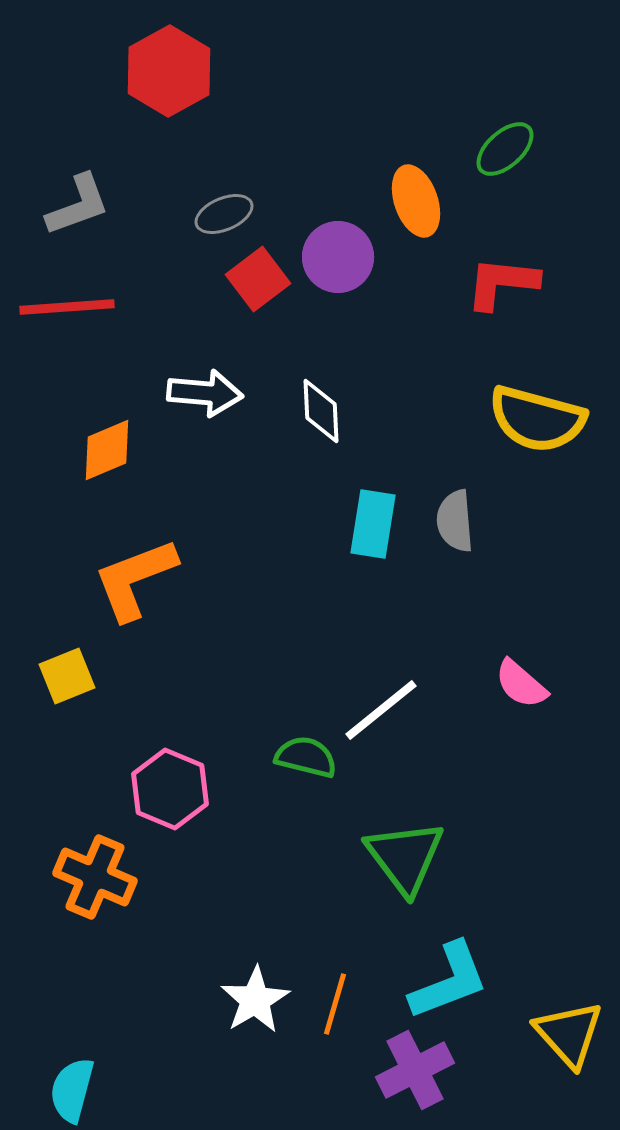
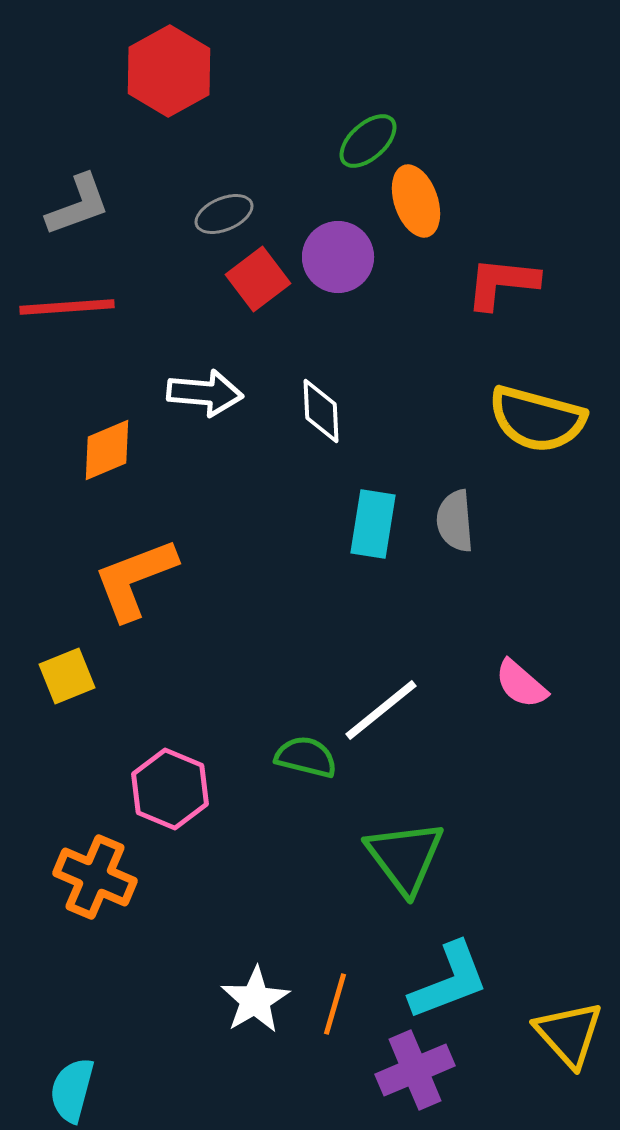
green ellipse: moved 137 px left, 8 px up
purple cross: rotated 4 degrees clockwise
